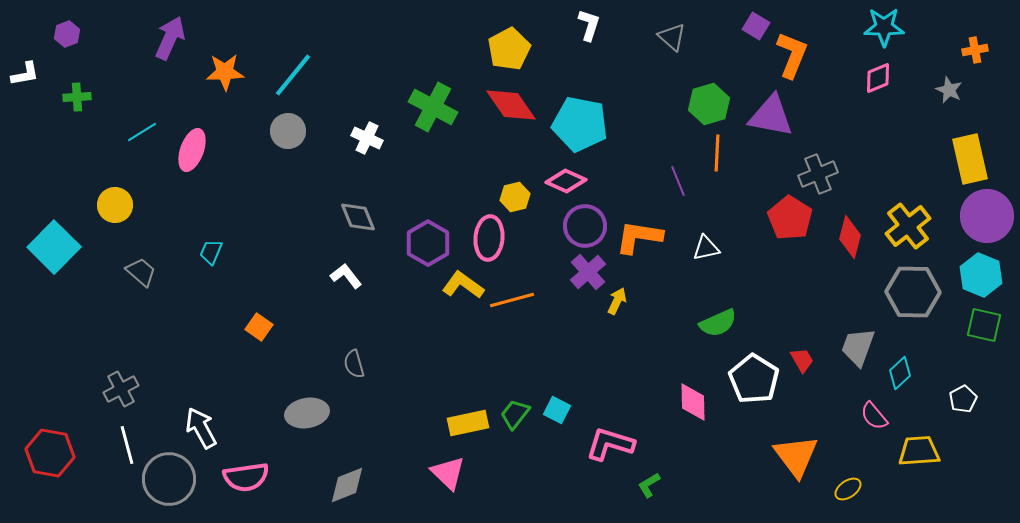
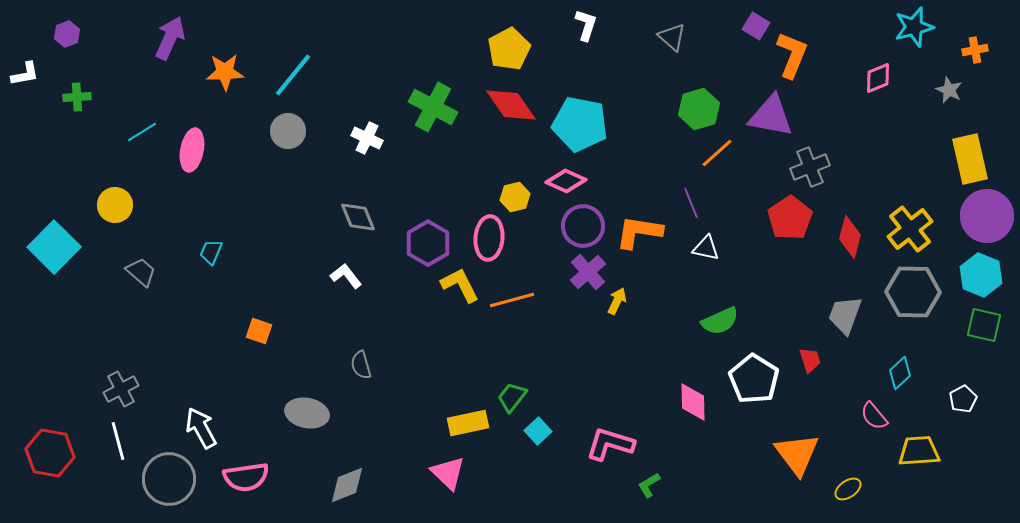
white L-shape at (589, 25): moved 3 px left
cyan star at (884, 27): moved 30 px right; rotated 15 degrees counterclockwise
green hexagon at (709, 104): moved 10 px left, 5 px down
pink ellipse at (192, 150): rotated 9 degrees counterclockwise
orange line at (717, 153): rotated 45 degrees clockwise
gray cross at (818, 174): moved 8 px left, 7 px up
purple line at (678, 181): moved 13 px right, 22 px down
red pentagon at (790, 218): rotated 6 degrees clockwise
purple circle at (585, 226): moved 2 px left
yellow cross at (908, 226): moved 2 px right, 3 px down
orange L-shape at (639, 237): moved 5 px up
white triangle at (706, 248): rotated 24 degrees clockwise
yellow L-shape at (463, 285): moved 3 px left; rotated 27 degrees clockwise
green semicircle at (718, 323): moved 2 px right, 2 px up
orange square at (259, 327): moved 4 px down; rotated 16 degrees counterclockwise
gray trapezoid at (858, 347): moved 13 px left, 32 px up
red trapezoid at (802, 360): moved 8 px right; rotated 12 degrees clockwise
gray semicircle at (354, 364): moved 7 px right, 1 px down
cyan square at (557, 410): moved 19 px left, 21 px down; rotated 20 degrees clockwise
gray ellipse at (307, 413): rotated 21 degrees clockwise
green trapezoid at (515, 414): moved 3 px left, 17 px up
white line at (127, 445): moved 9 px left, 4 px up
orange triangle at (796, 456): moved 1 px right, 2 px up
